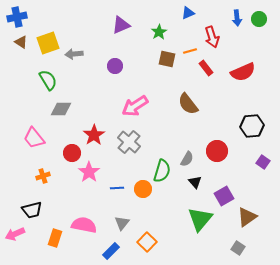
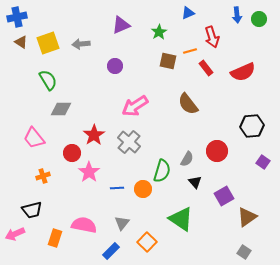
blue arrow at (237, 18): moved 3 px up
gray arrow at (74, 54): moved 7 px right, 10 px up
brown square at (167, 59): moved 1 px right, 2 px down
green triangle at (200, 219): moved 19 px left; rotated 36 degrees counterclockwise
gray square at (238, 248): moved 6 px right, 4 px down
